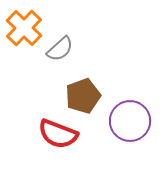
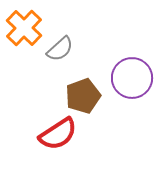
purple circle: moved 2 px right, 43 px up
red semicircle: rotated 54 degrees counterclockwise
